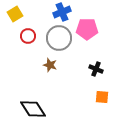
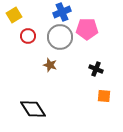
yellow square: moved 1 px left, 1 px down
gray circle: moved 1 px right, 1 px up
orange square: moved 2 px right, 1 px up
